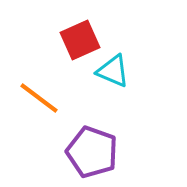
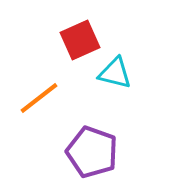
cyan triangle: moved 2 px right, 2 px down; rotated 9 degrees counterclockwise
orange line: rotated 75 degrees counterclockwise
